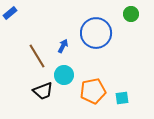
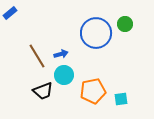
green circle: moved 6 px left, 10 px down
blue arrow: moved 2 px left, 8 px down; rotated 48 degrees clockwise
cyan square: moved 1 px left, 1 px down
